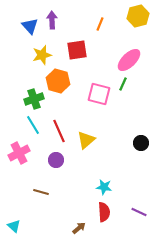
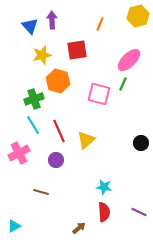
cyan triangle: rotated 48 degrees clockwise
